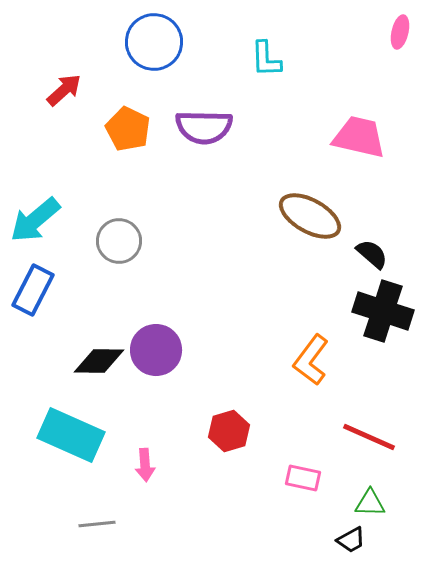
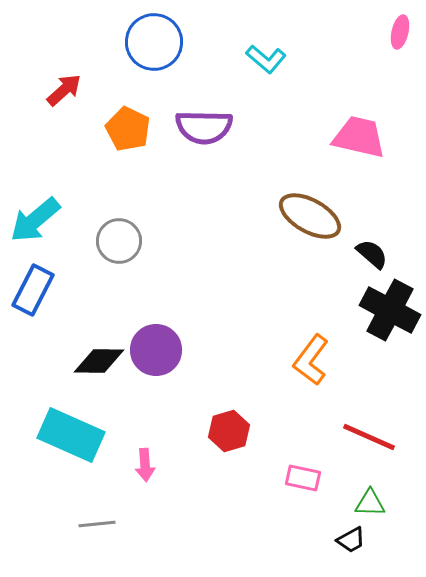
cyan L-shape: rotated 48 degrees counterclockwise
black cross: moved 7 px right, 1 px up; rotated 10 degrees clockwise
